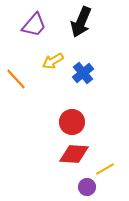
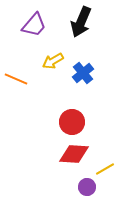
orange line: rotated 25 degrees counterclockwise
